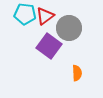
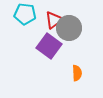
red triangle: moved 9 px right, 4 px down
